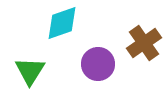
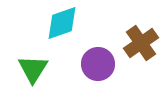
brown cross: moved 3 px left
green triangle: moved 3 px right, 2 px up
